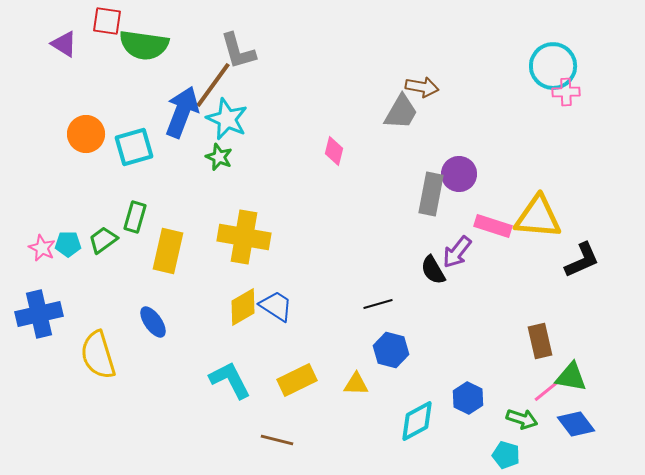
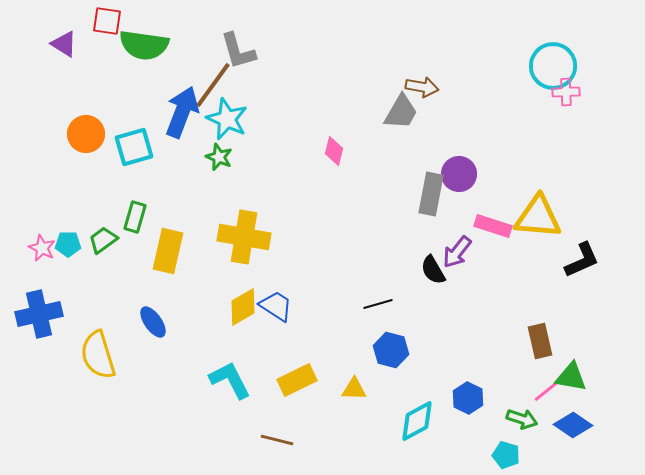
yellow triangle at (356, 384): moved 2 px left, 5 px down
blue diamond at (576, 424): moved 3 px left, 1 px down; rotated 18 degrees counterclockwise
